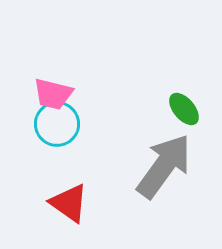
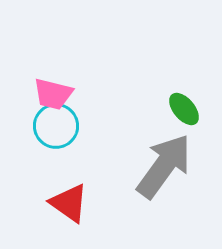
cyan circle: moved 1 px left, 2 px down
